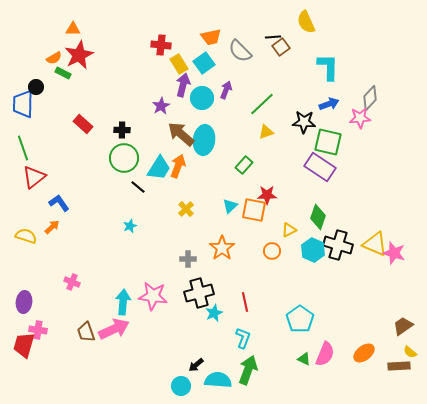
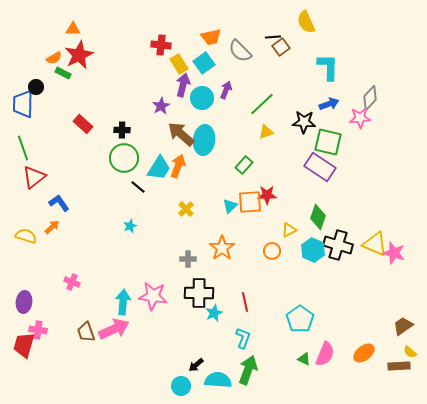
orange square at (254, 210): moved 4 px left, 8 px up; rotated 15 degrees counterclockwise
black cross at (199, 293): rotated 16 degrees clockwise
